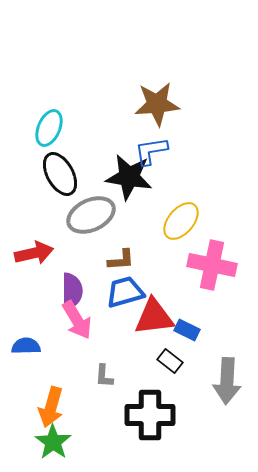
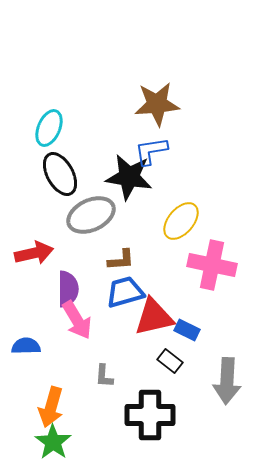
purple semicircle: moved 4 px left, 2 px up
red triangle: rotated 6 degrees counterclockwise
